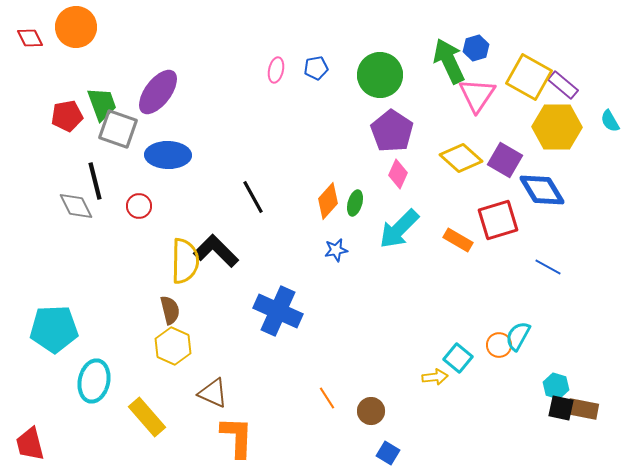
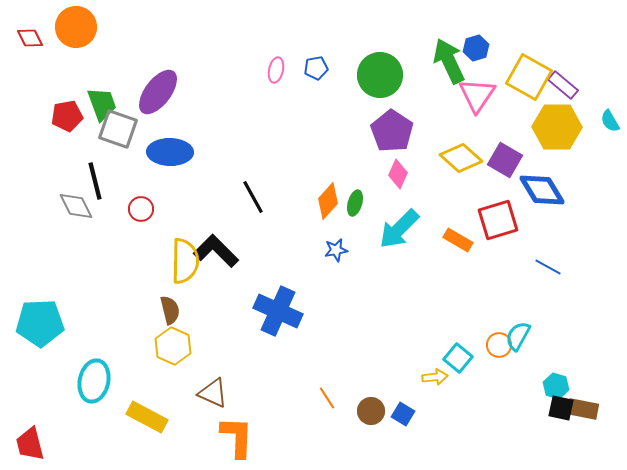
blue ellipse at (168, 155): moved 2 px right, 3 px up
red circle at (139, 206): moved 2 px right, 3 px down
cyan pentagon at (54, 329): moved 14 px left, 6 px up
yellow rectangle at (147, 417): rotated 21 degrees counterclockwise
blue square at (388, 453): moved 15 px right, 39 px up
